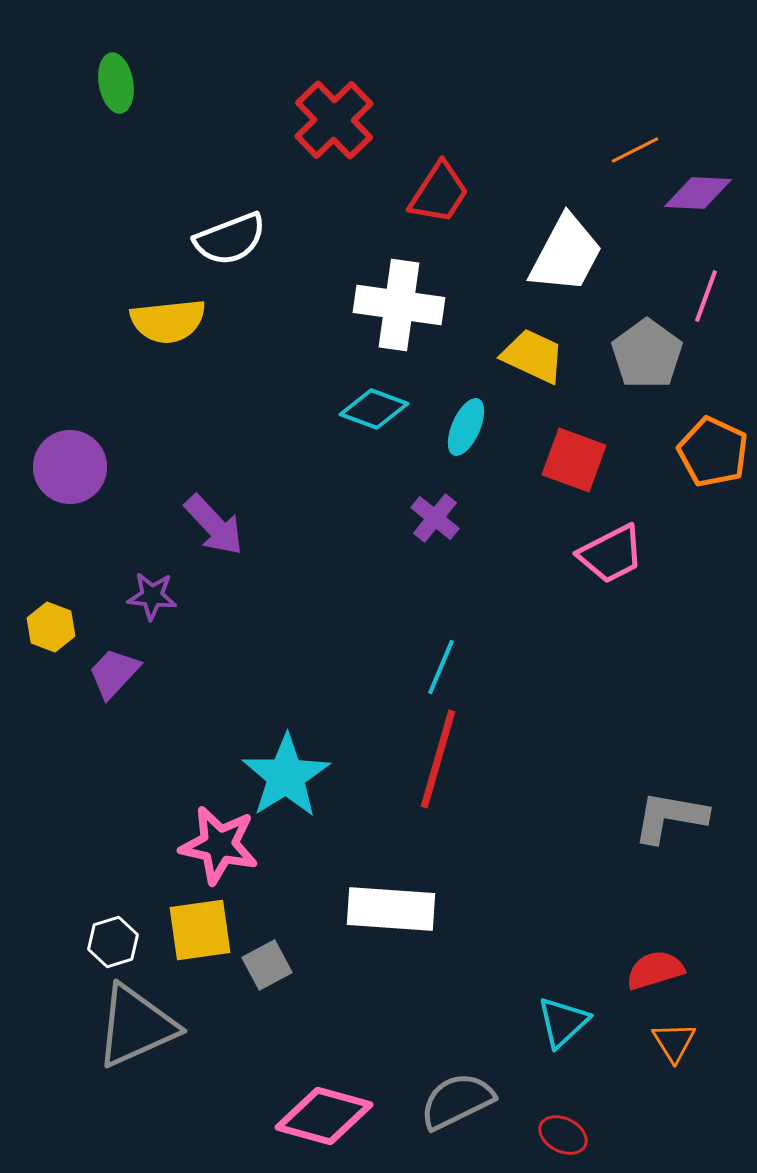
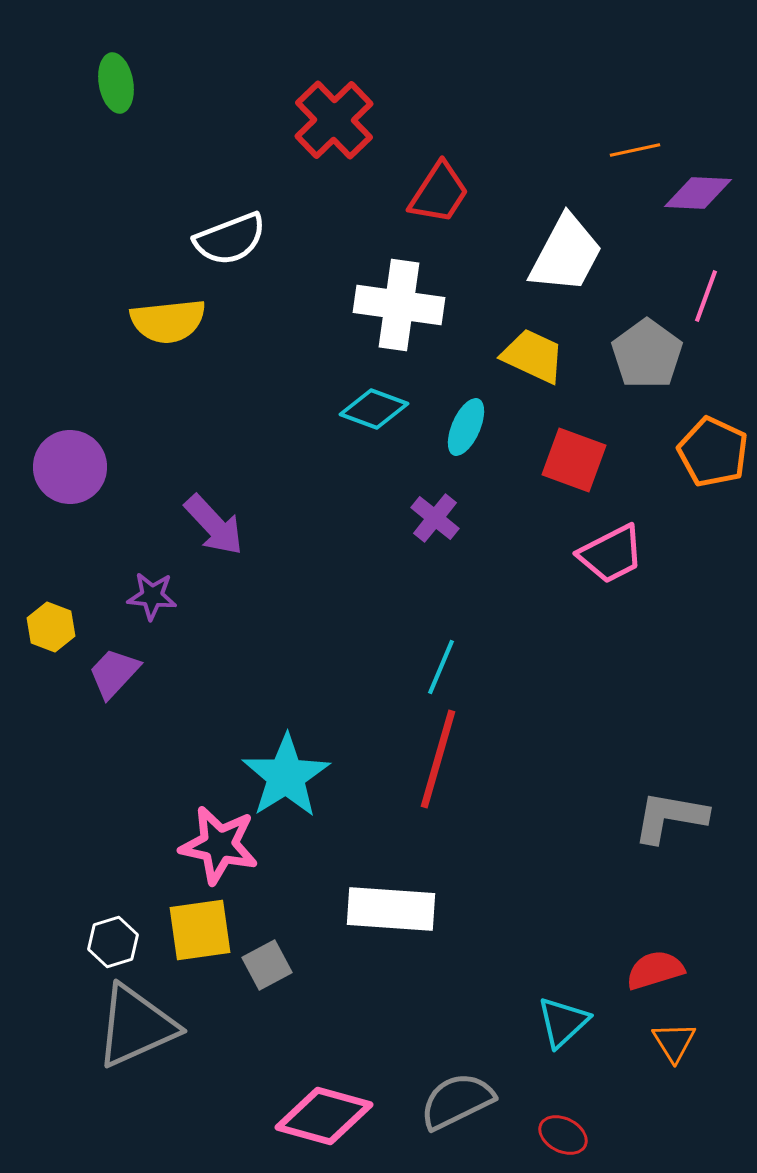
orange line: rotated 15 degrees clockwise
